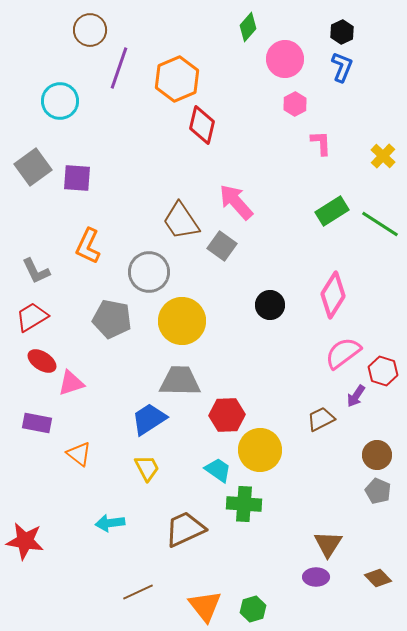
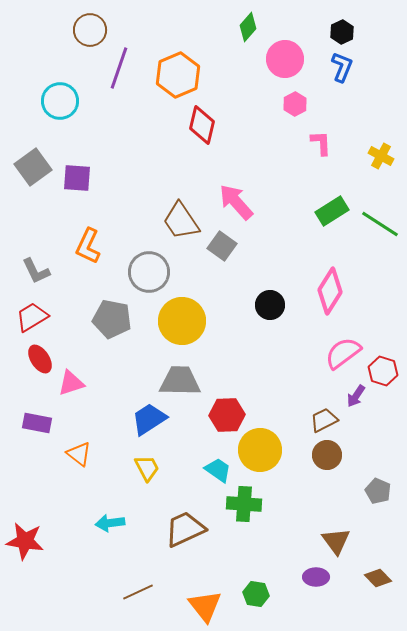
orange hexagon at (177, 79): moved 1 px right, 4 px up
yellow cross at (383, 156): moved 2 px left; rotated 15 degrees counterclockwise
pink diamond at (333, 295): moved 3 px left, 4 px up
red ellipse at (42, 361): moved 2 px left, 2 px up; rotated 24 degrees clockwise
brown trapezoid at (321, 419): moved 3 px right, 1 px down
brown circle at (377, 455): moved 50 px left
brown triangle at (328, 544): moved 8 px right, 3 px up; rotated 8 degrees counterclockwise
green hexagon at (253, 609): moved 3 px right, 15 px up; rotated 25 degrees clockwise
